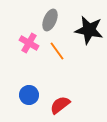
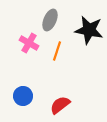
orange line: rotated 54 degrees clockwise
blue circle: moved 6 px left, 1 px down
